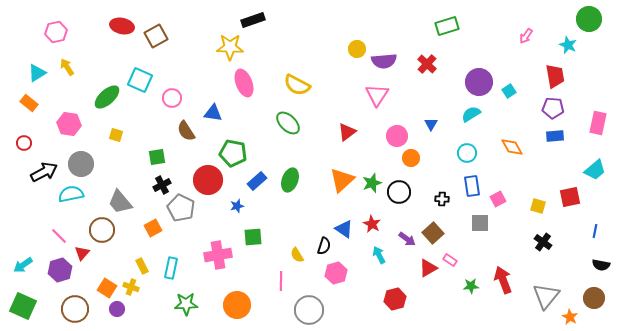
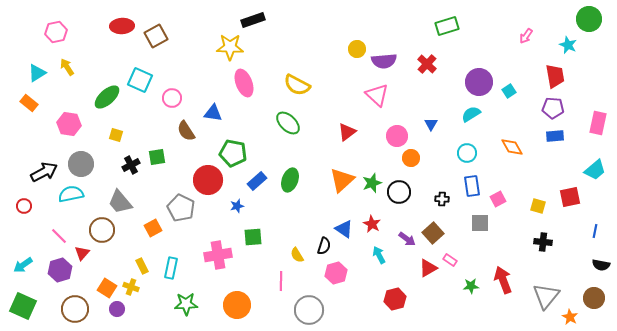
red ellipse at (122, 26): rotated 15 degrees counterclockwise
pink triangle at (377, 95): rotated 20 degrees counterclockwise
red circle at (24, 143): moved 63 px down
black cross at (162, 185): moved 31 px left, 20 px up
black cross at (543, 242): rotated 30 degrees counterclockwise
